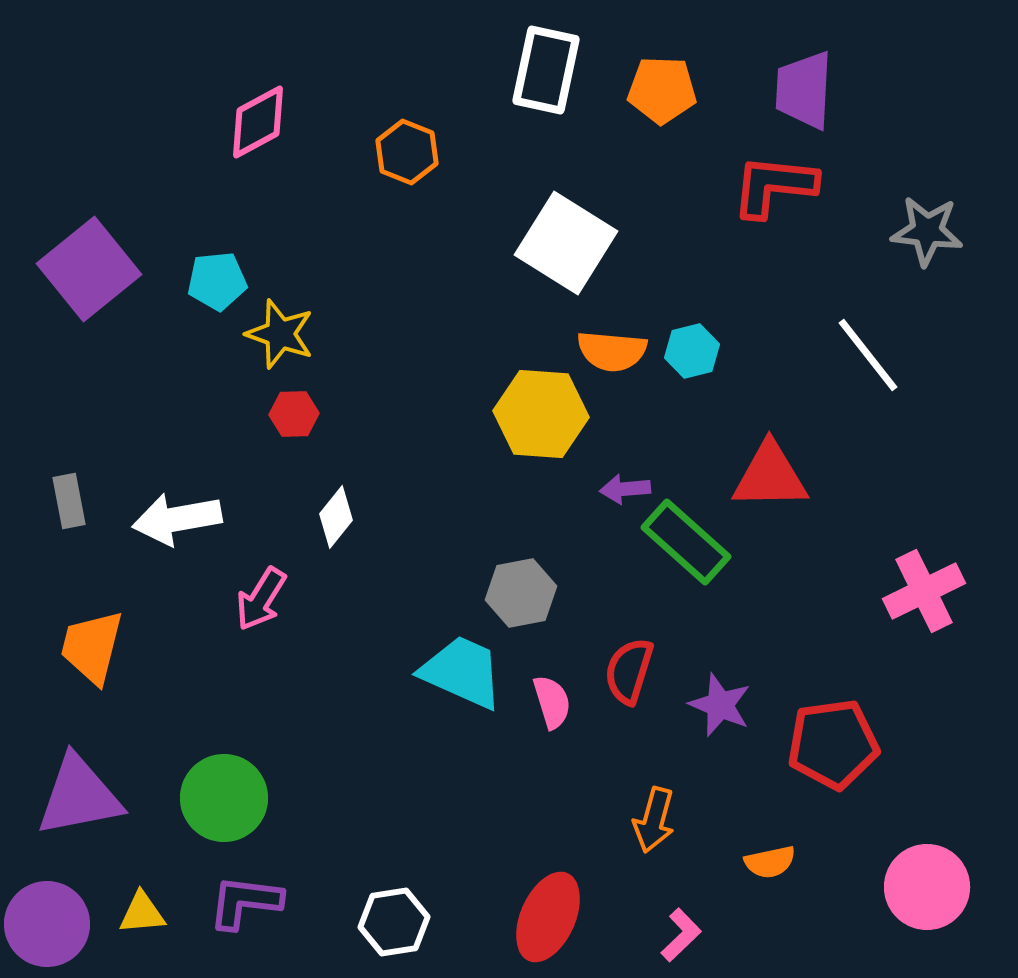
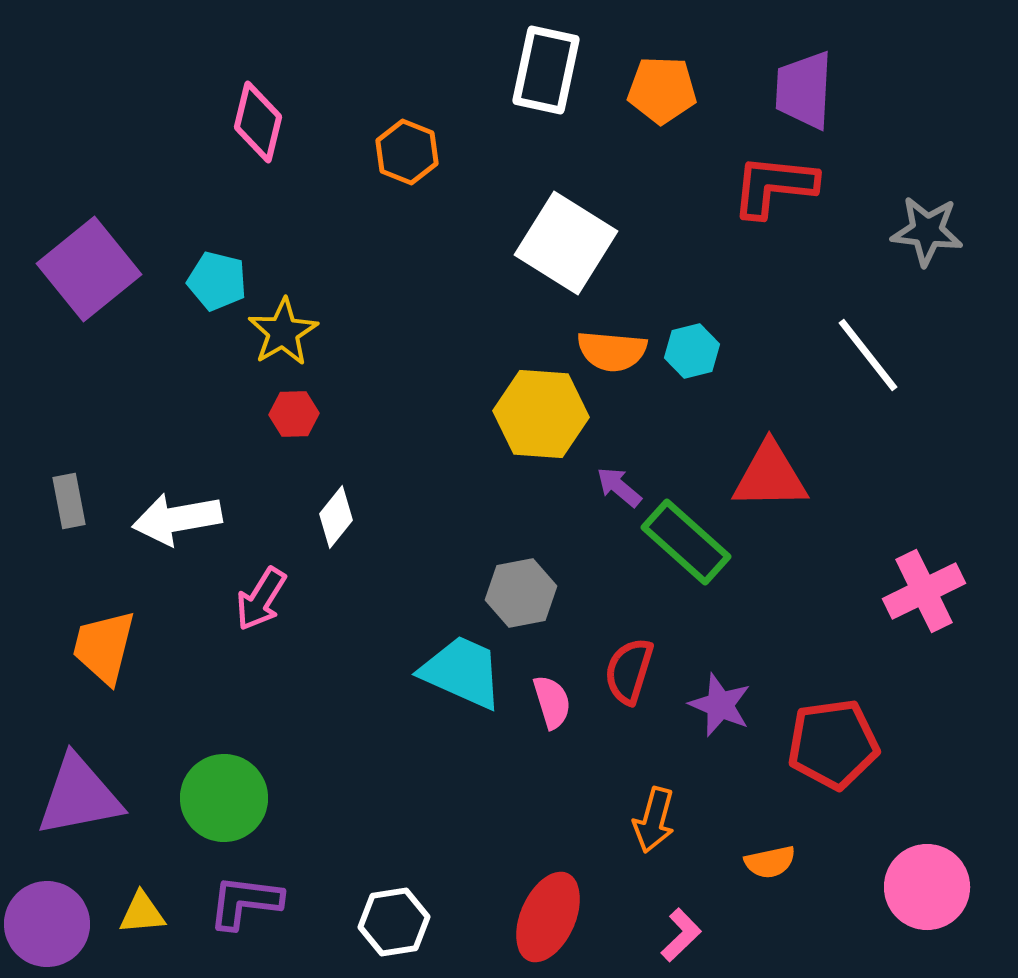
pink diamond at (258, 122): rotated 48 degrees counterclockwise
cyan pentagon at (217, 281): rotated 20 degrees clockwise
yellow star at (280, 334): moved 3 px right, 2 px up; rotated 22 degrees clockwise
purple arrow at (625, 489): moved 6 px left, 2 px up; rotated 45 degrees clockwise
orange trapezoid at (92, 647): moved 12 px right
